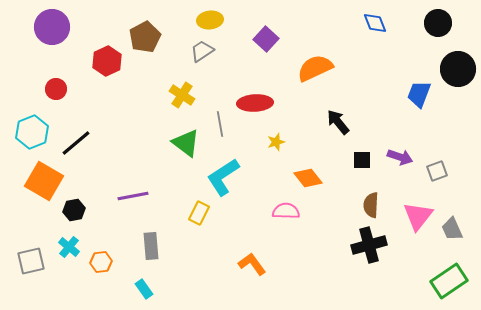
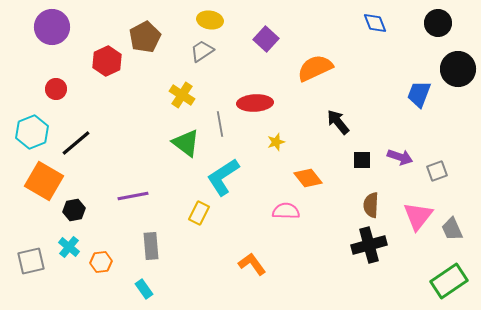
yellow ellipse at (210, 20): rotated 15 degrees clockwise
